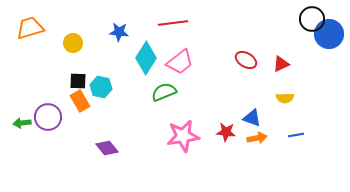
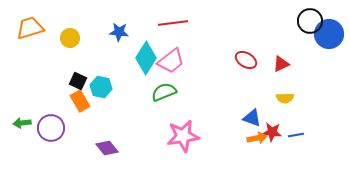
black circle: moved 2 px left, 2 px down
yellow circle: moved 3 px left, 5 px up
pink trapezoid: moved 9 px left, 1 px up
black square: rotated 24 degrees clockwise
purple circle: moved 3 px right, 11 px down
red star: moved 46 px right
